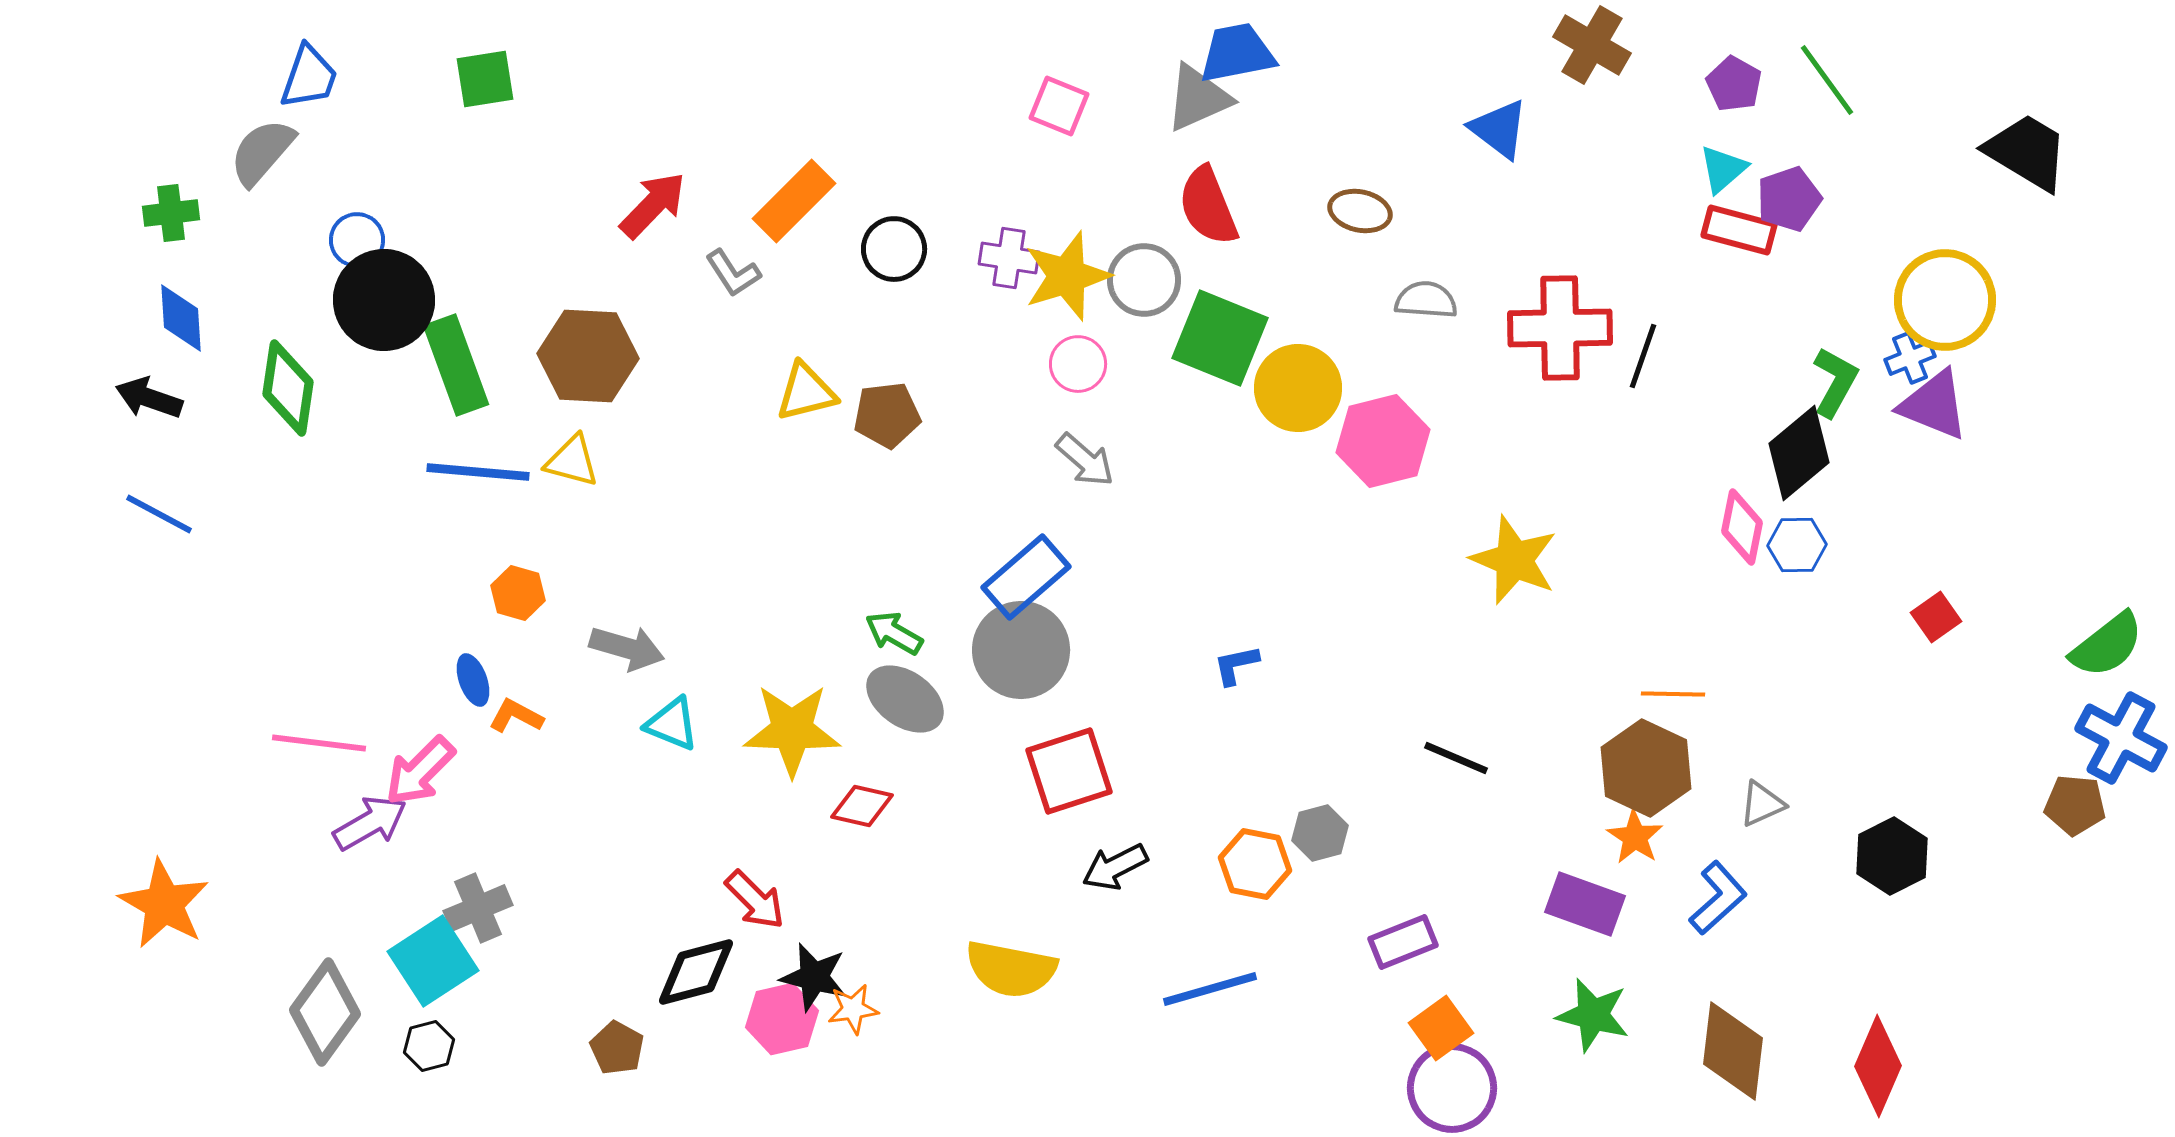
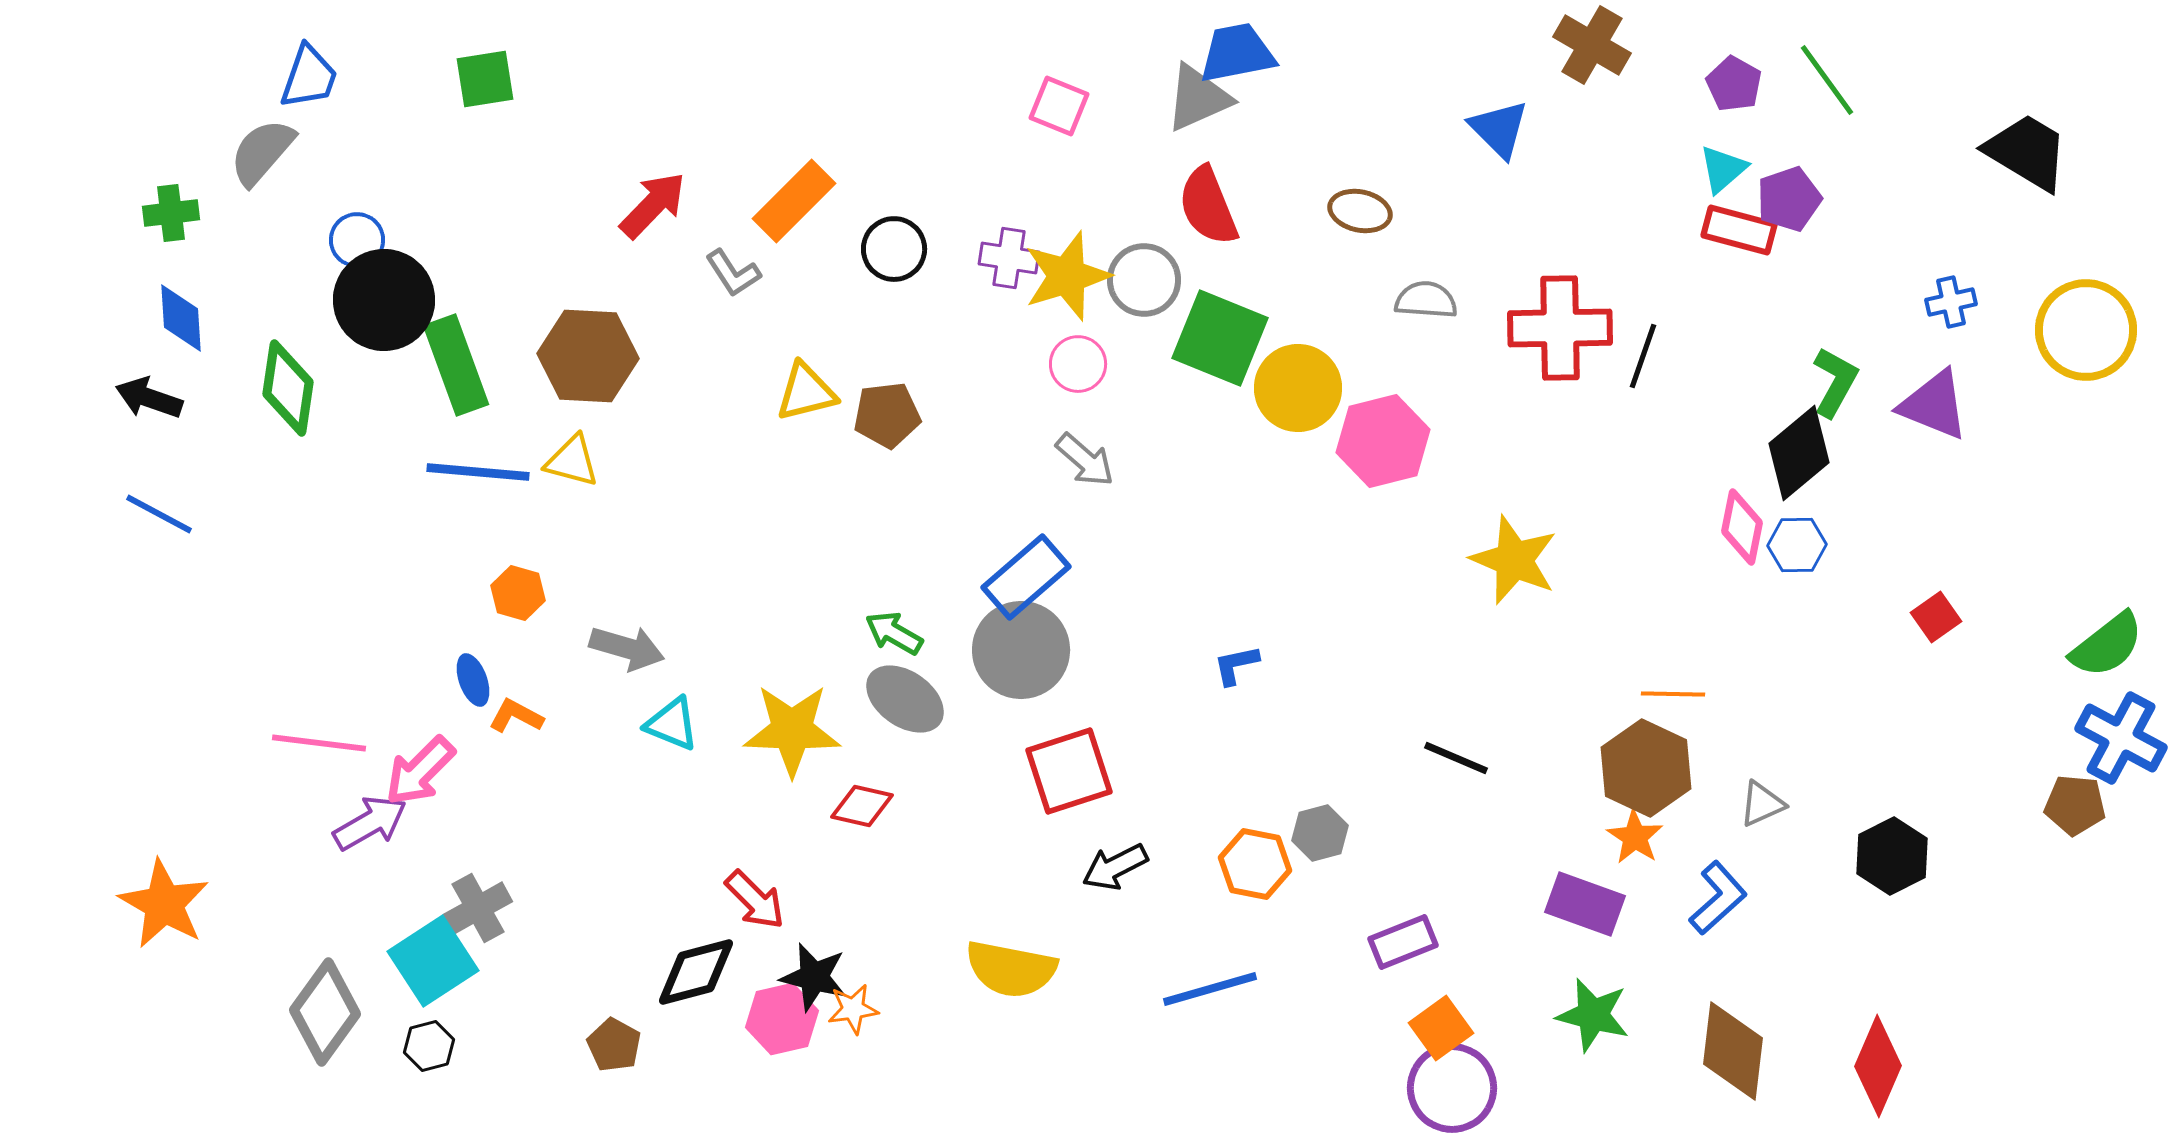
blue triangle at (1499, 129): rotated 8 degrees clockwise
yellow circle at (1945, 300): moved 141 px right, 30 px down
blue cross at (1910, 358): moved 41 px right, 56 px up; rotated 9 degrees clockwise
gray cross at (478, 908): rotated 6 degrees counterclockwise
brown pentagon at (617, 1048): moved 3 px left, 3 px up
